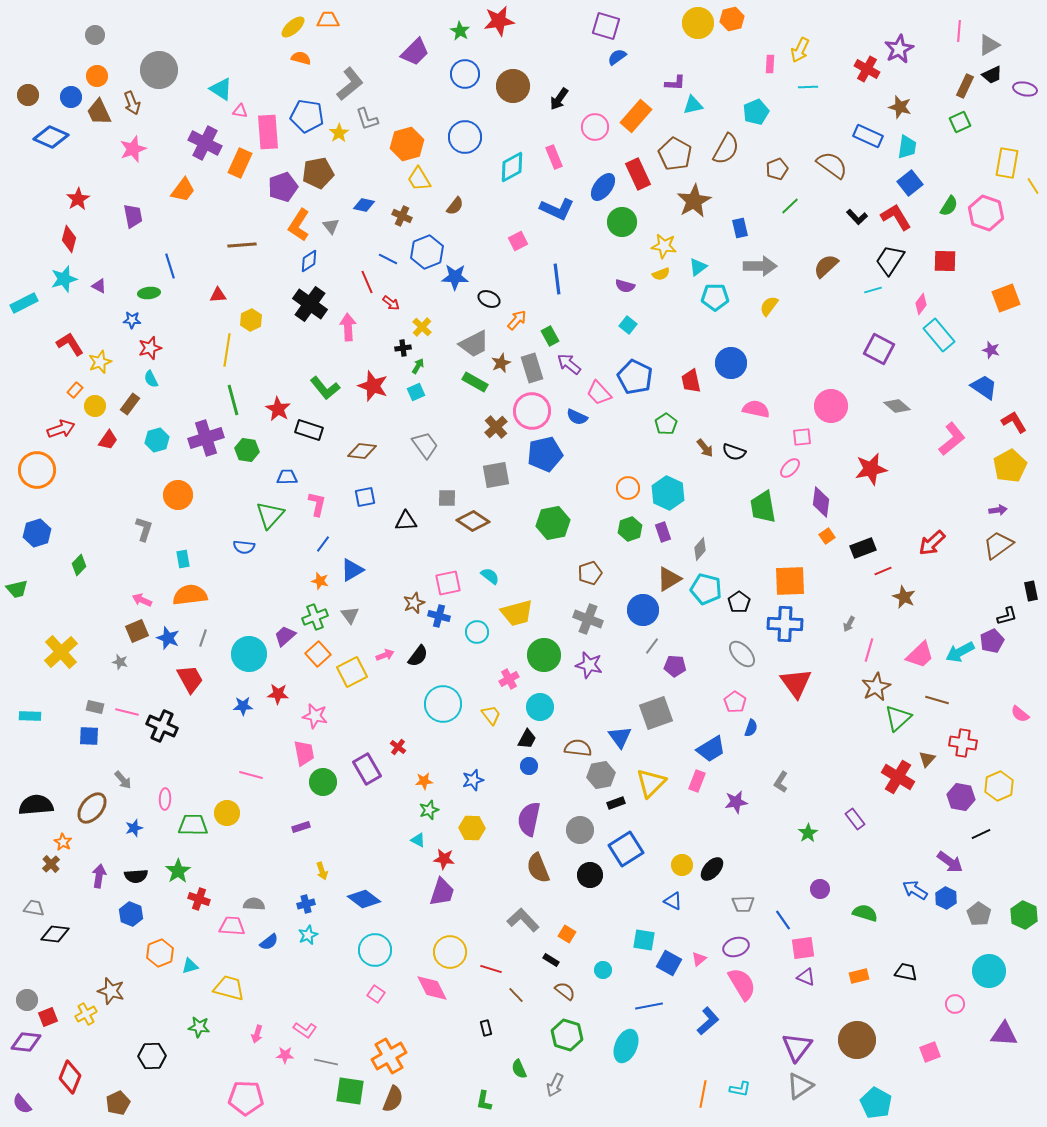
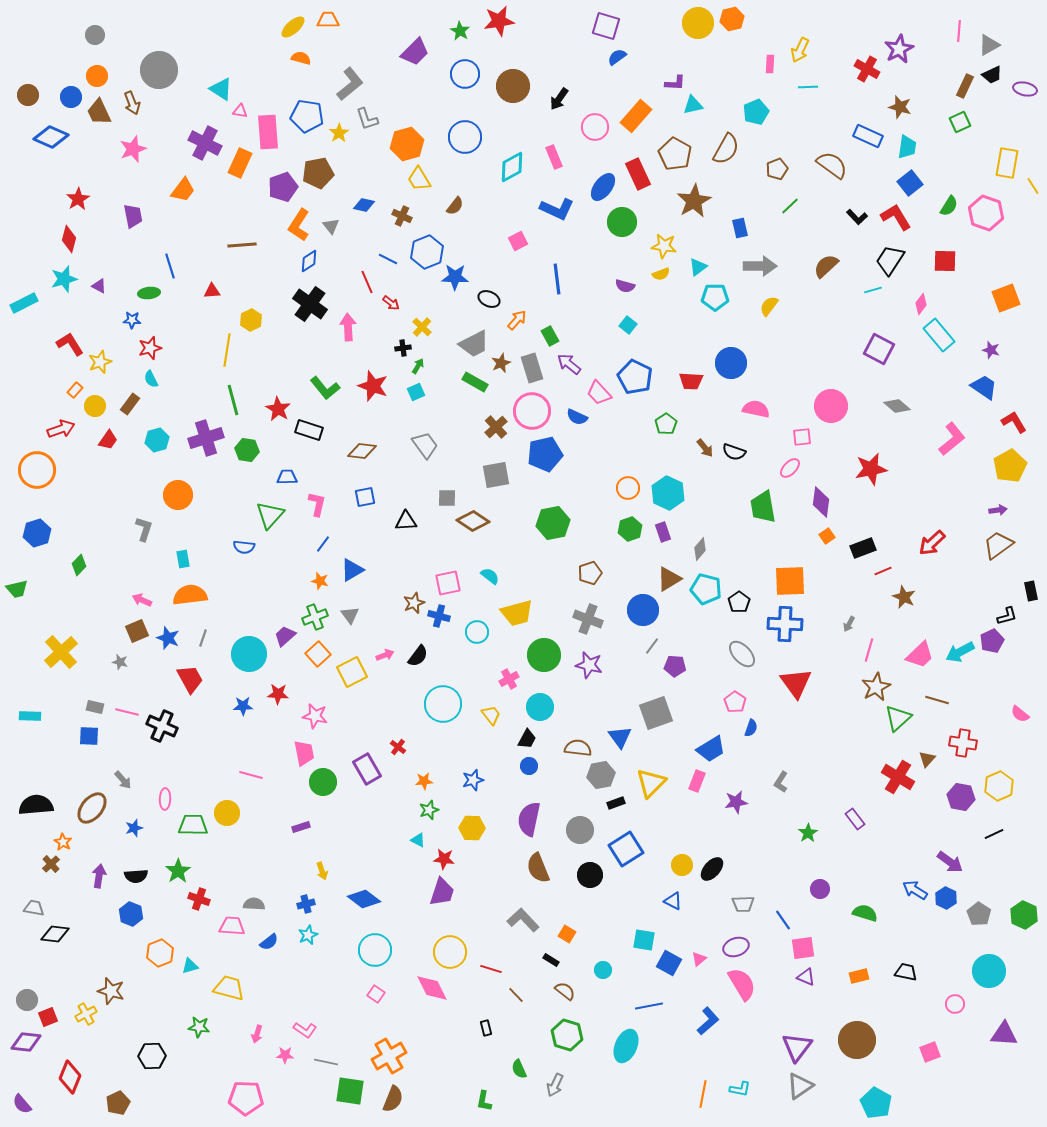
red triangle at (218, 295): moved 6 px left, 4 px up
red trapezoid at (691, 381): rotated 75 degrees counterclockwise
black line at (981, 834): moved 13 px right
